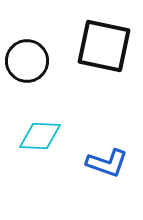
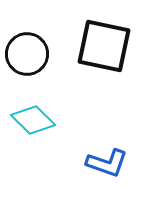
black circle: moved 7 px up
cyan diamond: moved 7 px left, 16 px up; rotated 42 degrees clockwise
